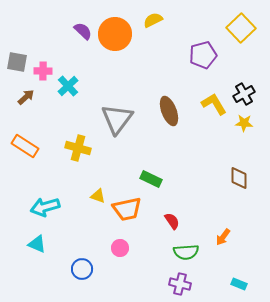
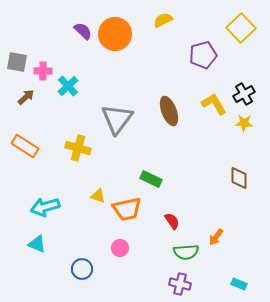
yellow semicircle: moved 10 px right
orange arrow: moved 7 px left
